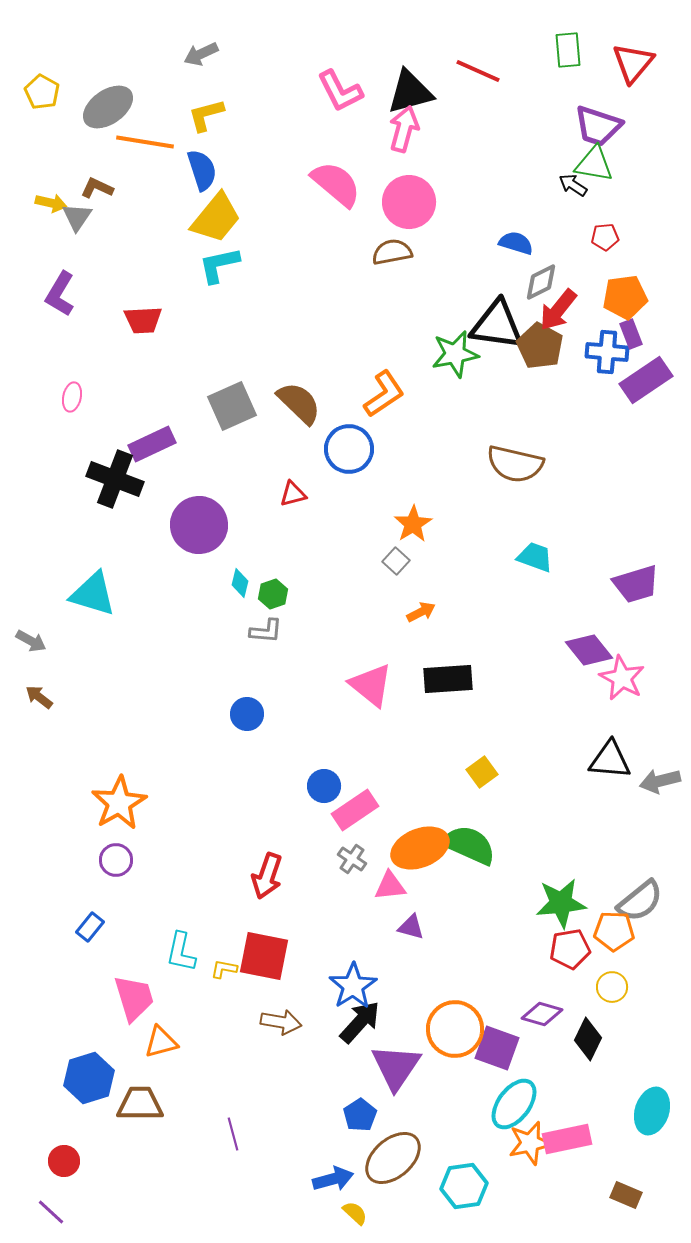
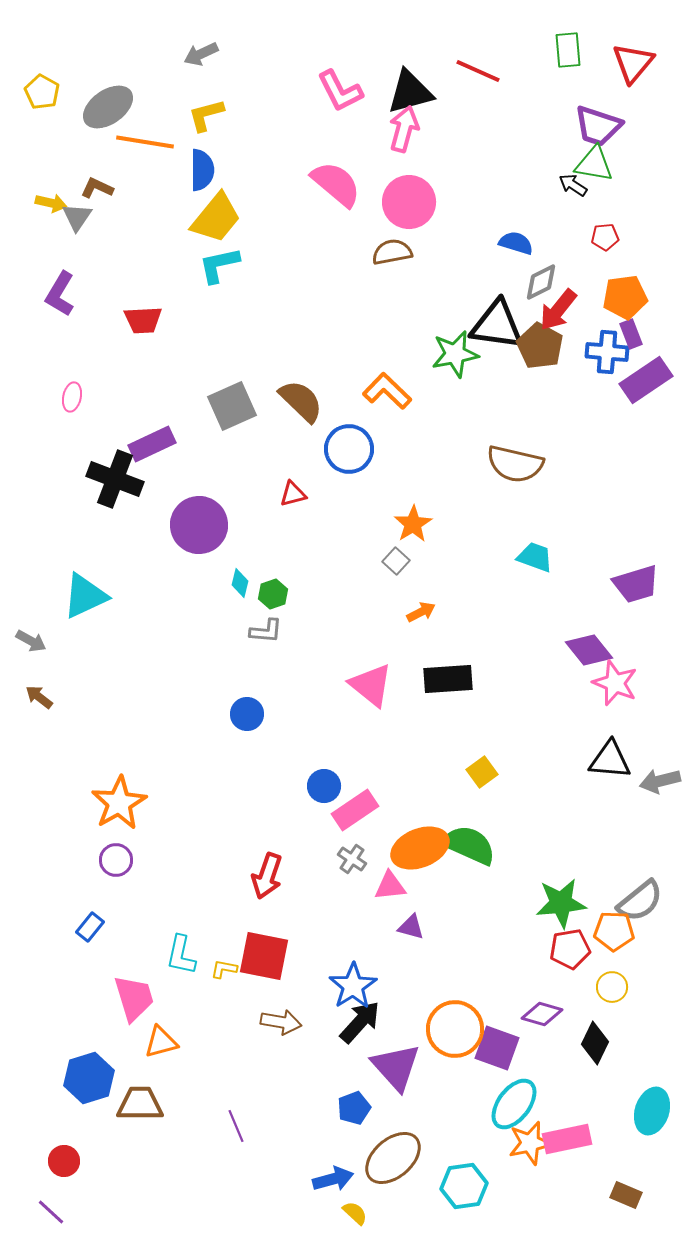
blue semicircle at (202, 170): rotated 18 degrees clockwise
orange L-shape at (384, 394): moved 3 px right, 3 px up; rotated 102 degrees counterclockwise
brown semicircle at (299, 403): moved 2 px right, 2 px up
cyan triangle at (93, 594): moved 8 px left, 2 px down; rotated 42 degrees counterclockwise
pink star at (622, 678): moved 7 px left, 5 px down; rotated 6 degrees counterclockwise
cyan L-shape at (181, 952): moved 3 px down
black diamond at (588, 1039): moved 7 px right, 4 px down
purple triangle at (396, 1067): rotated 16 degrees counterclockwise
blue pentagon at (360, 1115): moved 6 px left, 7 px up; rotated 12 degrees clockwise
purple line at (233, 1134): moved 3 px right, 8 px up; rotated 8 degrees counterclockwise
